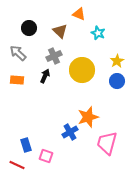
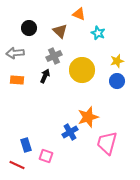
gray arrow: moved 3 px left; rotated 48 degrees counterclockwise
yellow star: rotated 16 degrees clockwise
